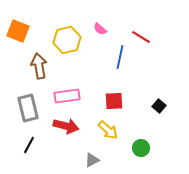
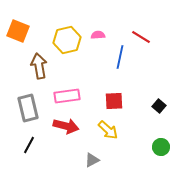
pink semicircle: moved 2 px left, 6 px down; rotated 136 degrees clockwise
green circle: moved 20 px right, 1 px up
